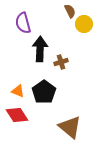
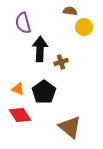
brown semicircle: rotated 56 degrees counterclockwise
yellow circle: moved 3 px down
orange triangle: moved 2 px up
red diamond: moved 3 px right
